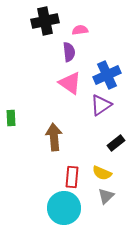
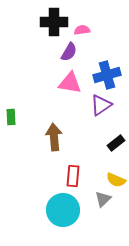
black cross: moved 9 px right, 1 px down; rotated 12 degrees clockwise
pink semicircle: moved 2 px right
purple semicircle: rotated 36 degrees clockwise
blue cross: rotated 8 degrees clockwise
pink triangle: rotated 25 degrees counterclockwise
green rectangle: moved 1 px up
yellow semicircle: moved 14 px right, 7 px down
red rectangle: moved 1 px right, 1 px up
gray triangle: moved 3 px left, 3 px down
cyan circle: moved 1 px left, 2 px down
